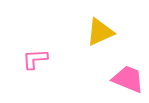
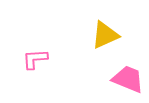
yellow triangle: moved 5 px right, 3 px down
